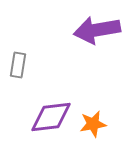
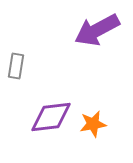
purple arrow: rotated 18 degrees counterclockwise
gray rectangle: moved 2 px left, 1 px down
